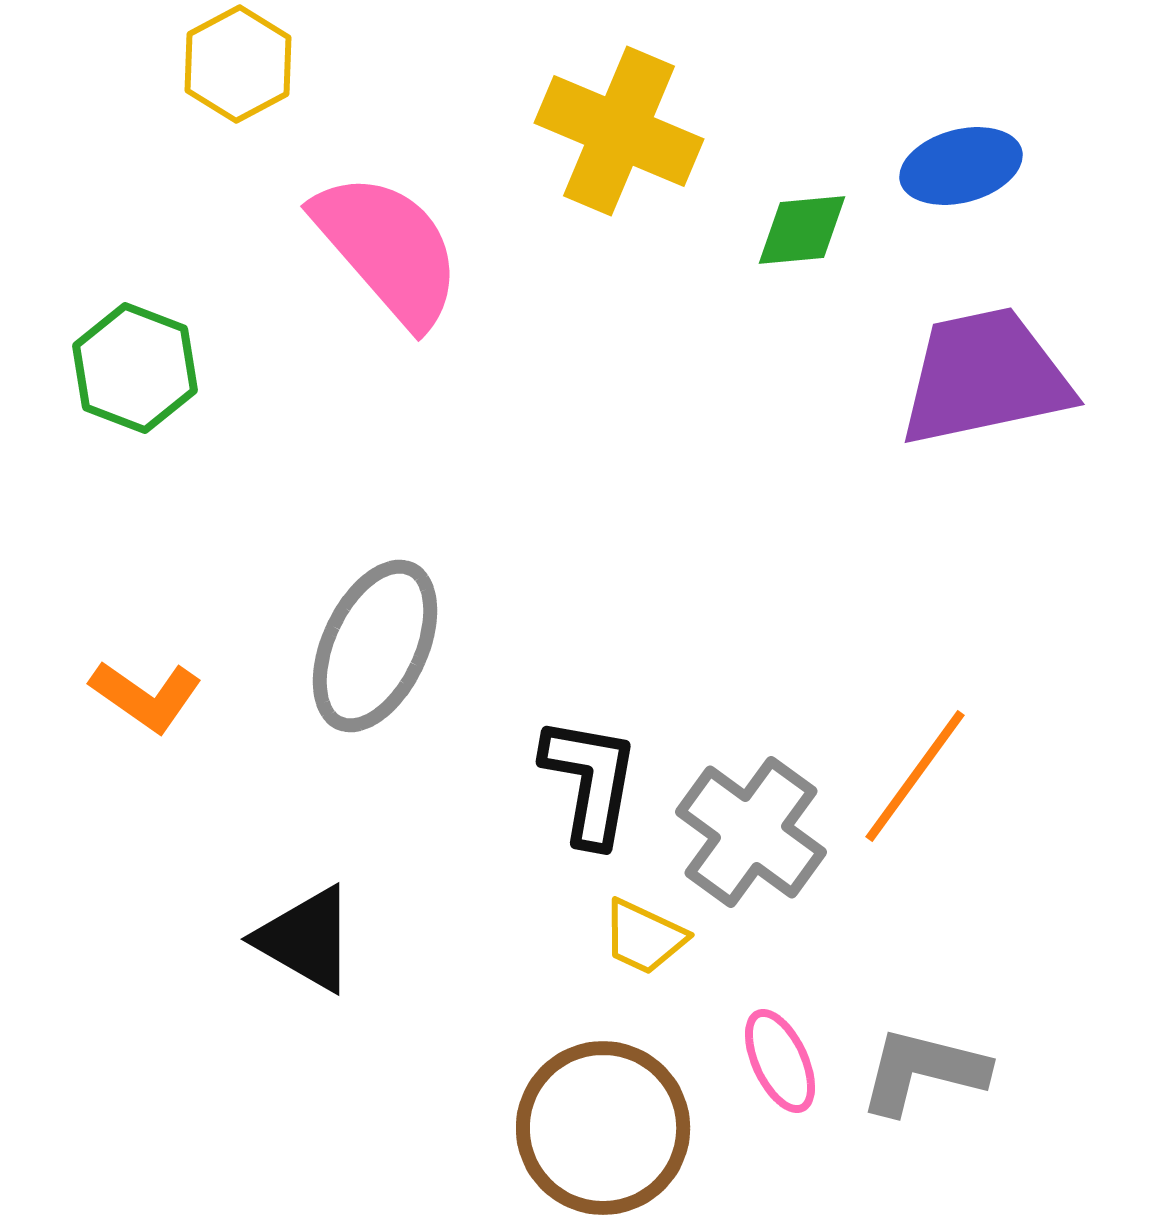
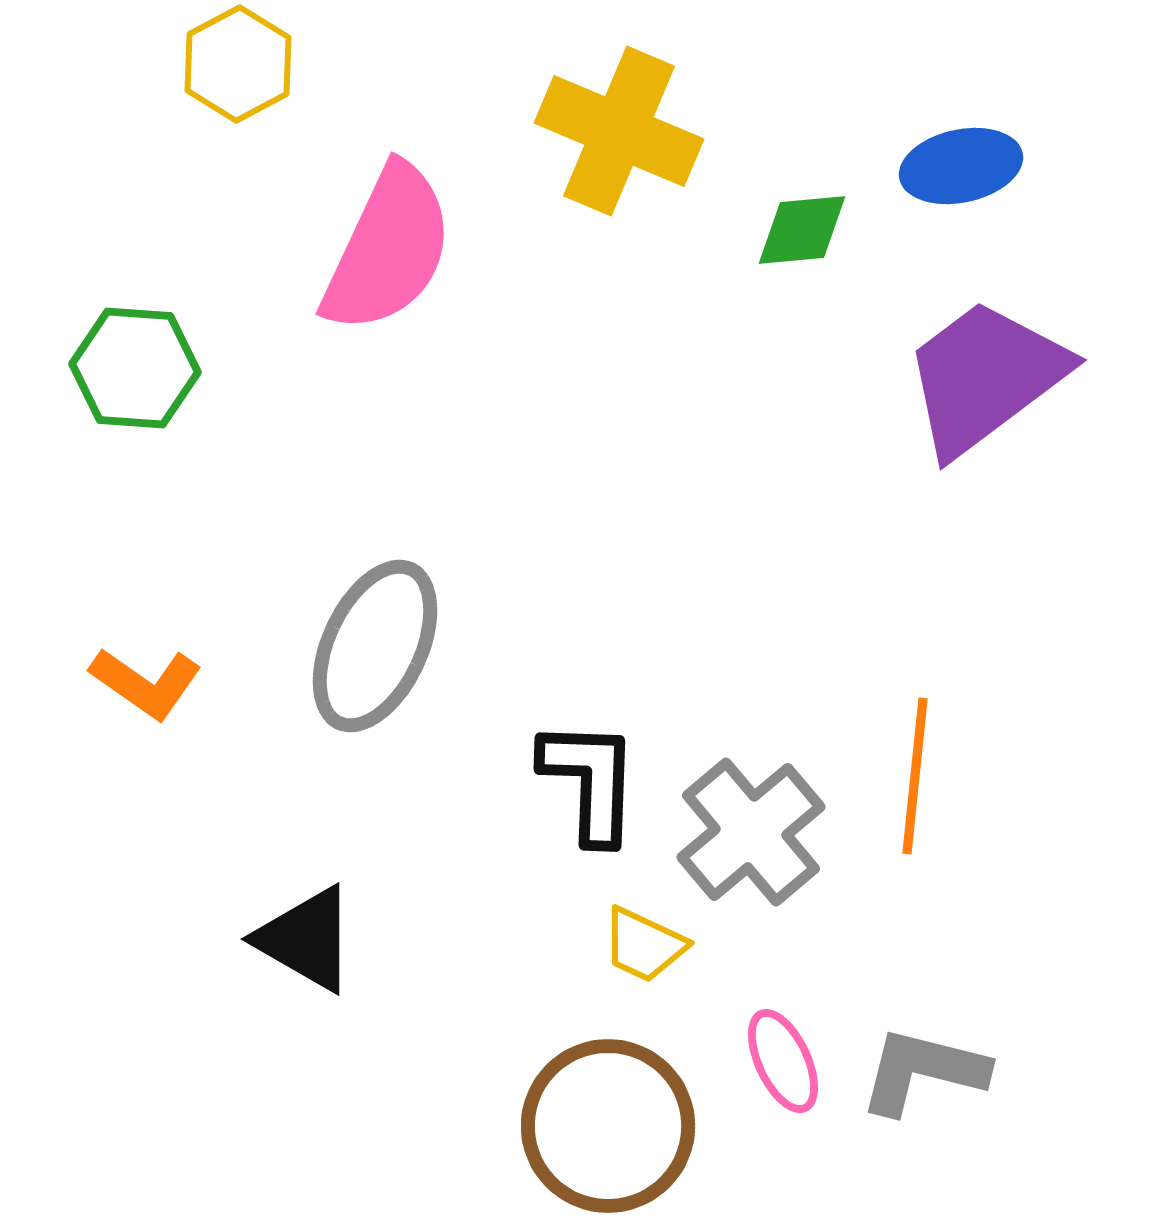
blue ellipse: rotated 3 degrees clockwise
pink semicircle: rotated 66 degrees clockwise
green hexagon: rotated 17 degrees counterclockwise
purple trapezoid: rotated 25 degrees counterclockwise
orange L-shape: moved 13 px up
orange line: rotated 30 degrees counterclockwise
black L-shape: rotated 8 degrees counterclockwise
gray cross: rotated 14 degrees clockwise
yellow trapezoid: moved 8 px down
pink ellipse: moved 3 px right
brown circle: moved 5 px right, 2 px up
